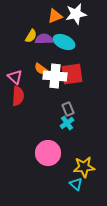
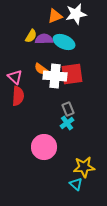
pink circle: moved 4 px left, 6 px up
